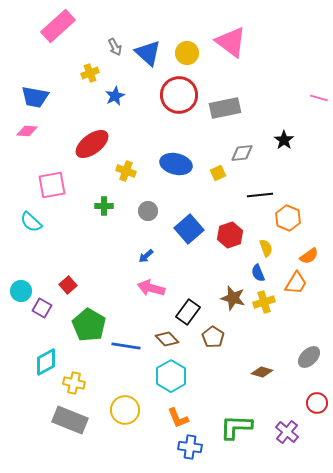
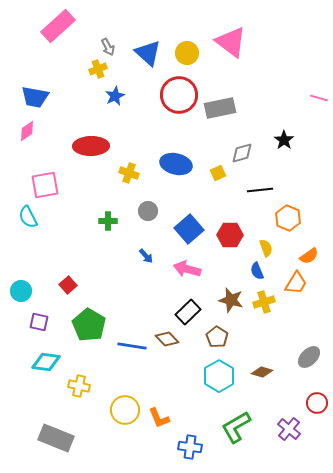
gray arrow at (115, 47): moved 7 px left
yellow cross at (90, 73): moved 8 px right, 4 px up
gray rectangle at (225, 108): moved 5 px left
pink diamond at (27, 131): rotated 40 degrees counterclockwise
red ellipse at (92, 144): moved 1 px left, 2 px down; rotated 36 degrees clockwise
gray diamond at (242, 153): rotated 10 degrees counterclockwise
yellow cross at (126, 171): moved 3 px right, 2 px down
pink square at (52, 185): moved 7 px left
black line at (260, 195): moved 5 px up
green cross at (104, 206): moved 4 px right, 15 px down
cyan semicircle at (31, 222): moved 3 px left, 5 px up; rotated 20 degrees clockwise
red hexagon at (230, 235): rotated 20 degrees clockwise
blue arrow at (146, 256): rotated 91 degrees counterclockwise
blue semicircle at (258, 273): moved 1 px left, 2 px up
pink arrow at (151, 288): moved 36 px right, 19 px up
brown star at (233, 298): moved 2 px left, 2 px down
purple square at (42, 308): moved 3 px left, 14 px down; rotated 18 degrees counterclockwise
black rectangle at (188, 312): rotated 10 degrees clockwise
brown pentagon at (213, 337): moved 4 px right
blue line at (126, 346): moved 6 px right
cyan diamond at (46, 362): rotated 36 degrees clockwise
cyan hexagon at (171, 376): moved 48 px right
yellow cross at (74, 383): moved 5 px right, 3 px down
orange L-shape at (178, 418): moved 19 px left
gray rectangle at (70, 420): moved 14 px left, 18 px down
green L-shape at (236, 427): rotated 32 degrees counterclockwise
purple cross at (287, 432): moved 2 px right, 3 px up
